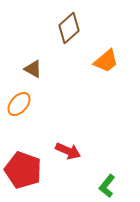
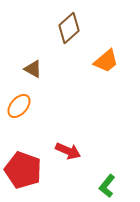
orange ellipse: moved 2 px down
